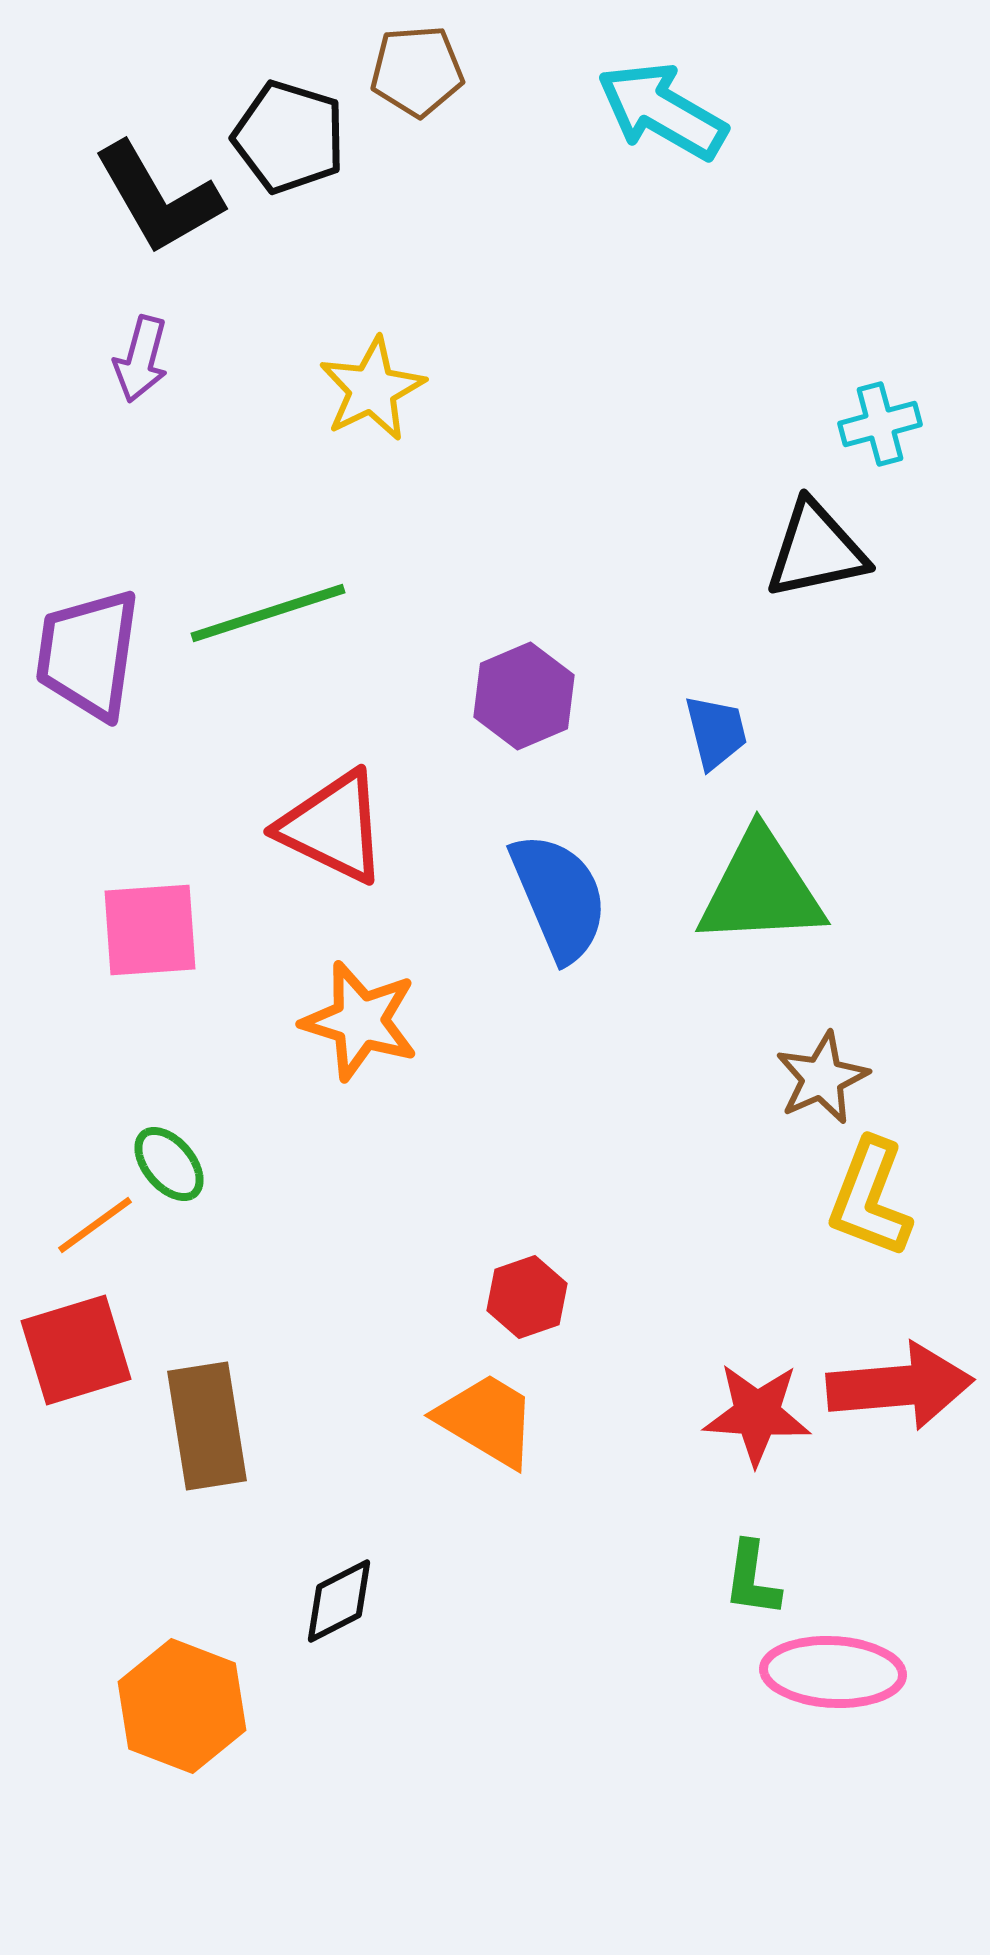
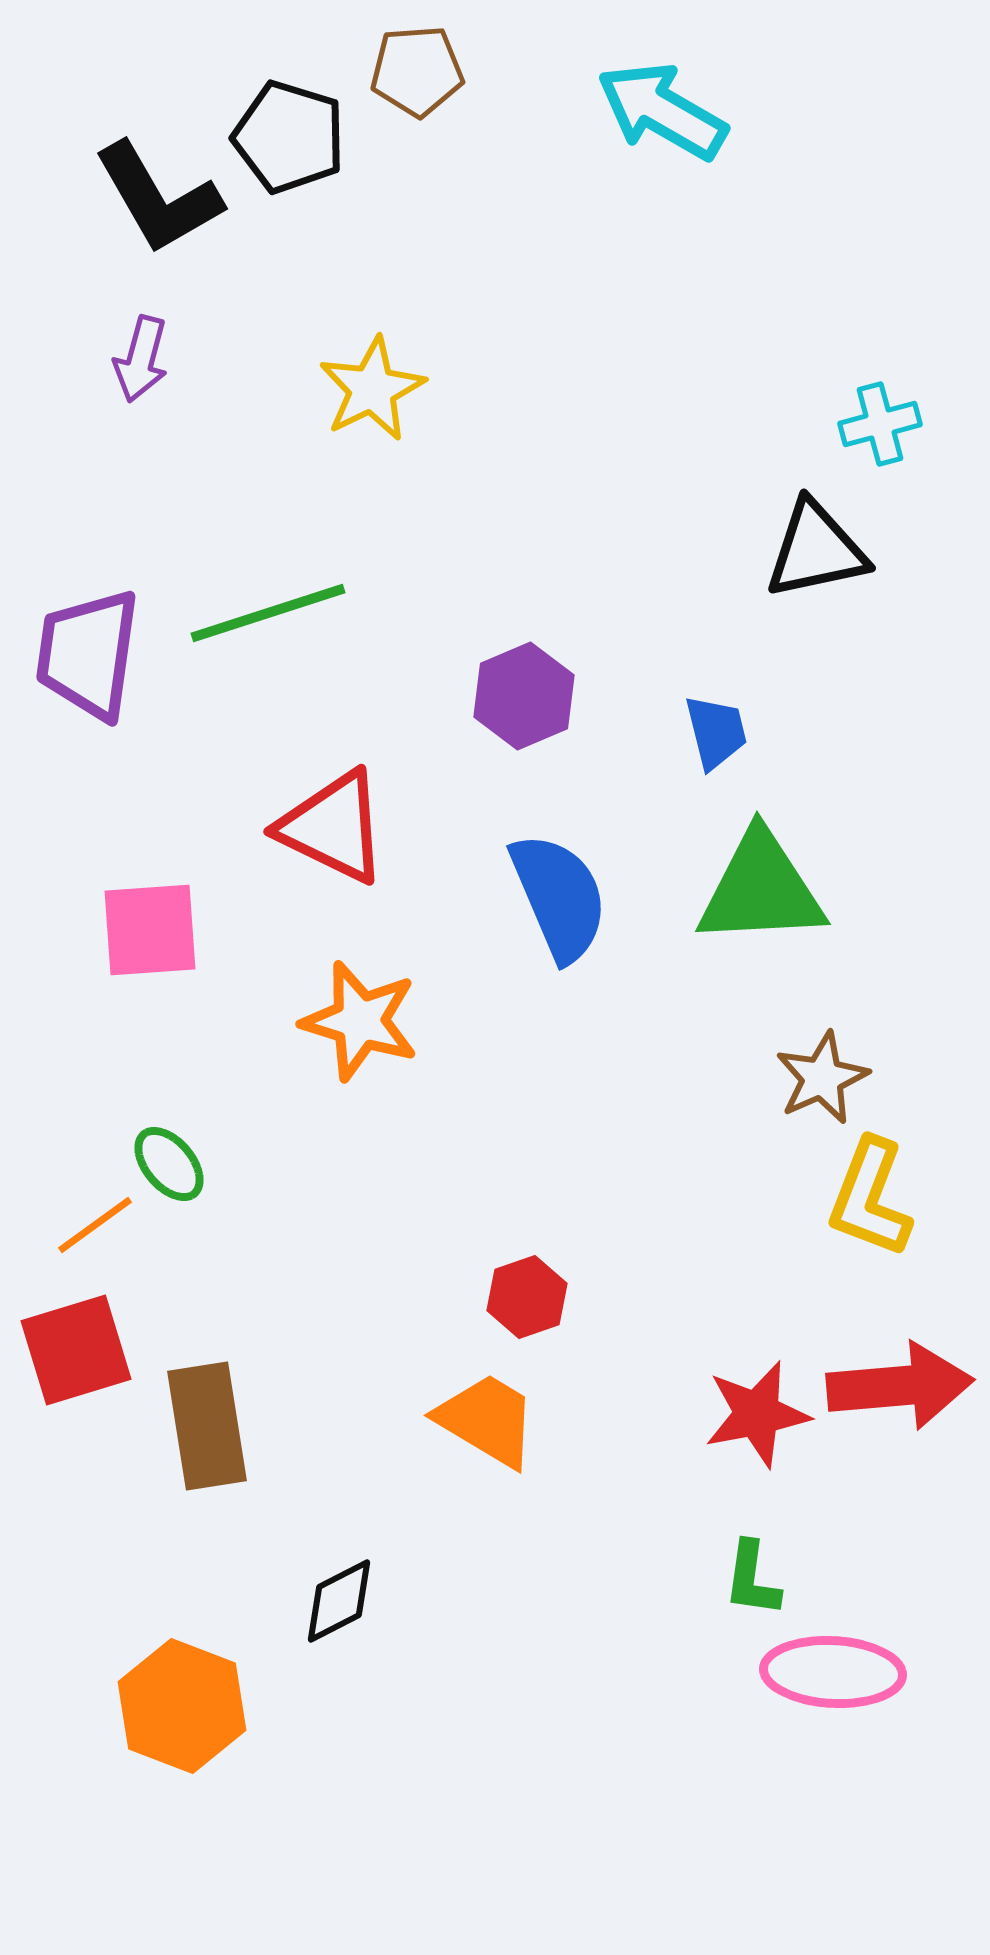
red star: rotated 15 degrees counterclockwise
